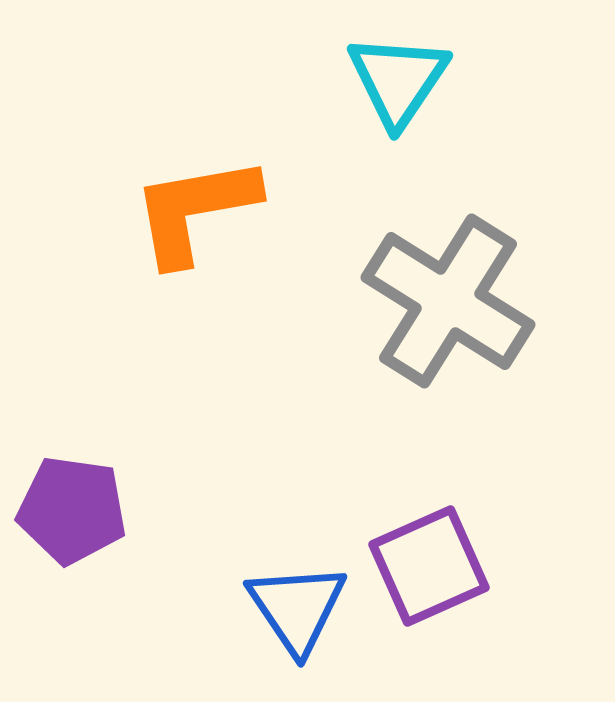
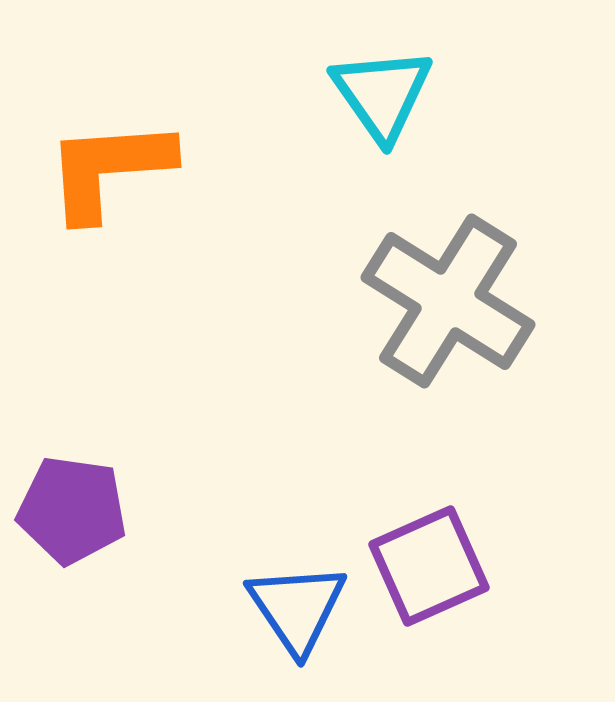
cyan triangle: moved 16 px left, 14 px down; rotated 9 degrees counterclockwise
orange L-shape: moved 86 px left, 41 px up; rotated 6 degrees clockwise
